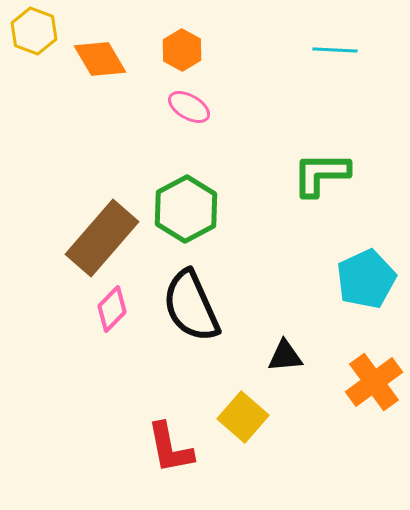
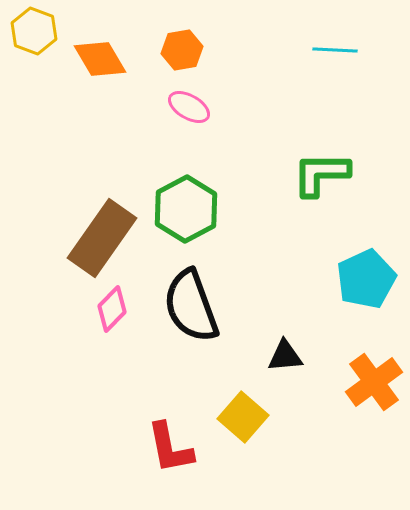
orange hexagon: rotated 21 degrees clockwise
brown rectangle: rotated 6 degrees counterclockwise
black semicircle: rotated 4 degrees clockwise
